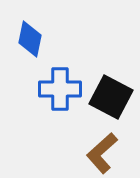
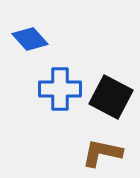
blue diamond: rotated 54 degrees counterclockwise
brown L-shape: rotated 54 degrees clockwise
